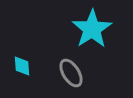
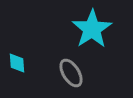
cyan diamond: moved 5 px left, 3 px up
